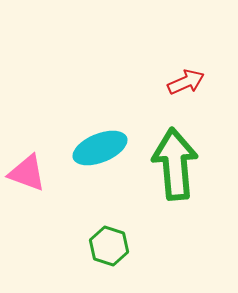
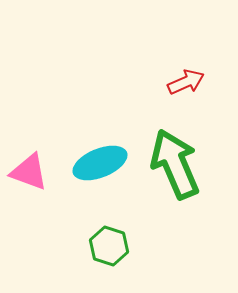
cyan ellipse: moved 15 px down
green arrow: rotated 18 degrees counterclockwise
pink triangle: moved 2 px right, 1 px up
